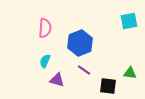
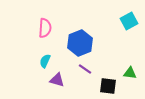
cyan square: rotated 18 degrees counterclockwise
purple line: moved 1 px right, 1 px up
